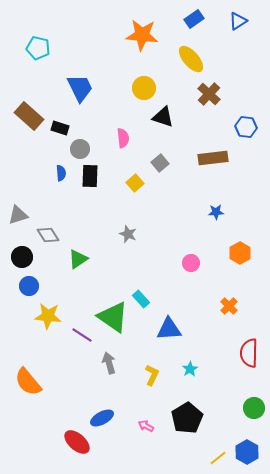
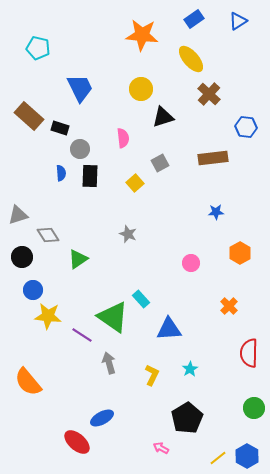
yellow circle at (144, 88): moved 3 px left, 1 px down
black triangle at (163, 117): rotated 35 degrees counterclockwise
gray square at (160, 163): rotated 12 degrees clockwise
blue circle at (29, 286): moved 4 px right, 4 px down
pink arrow at (146, 426): moved 15 px right, 22 px down
blue hexagon at (247, 452): moved 4 px down
